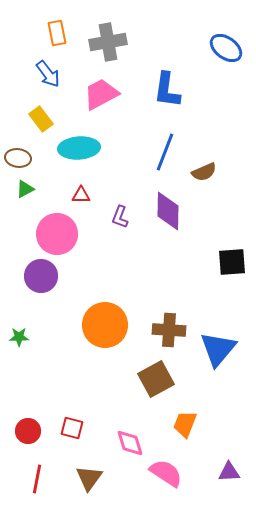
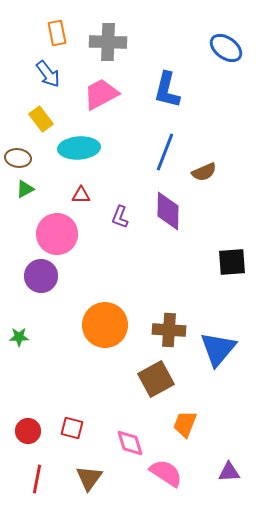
gray cross: rotated 12 degrees clockwise
blue L-shape: rotated 6 degrees clockwise
